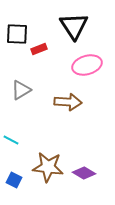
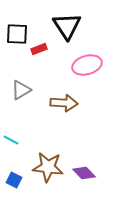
black triangle: moved 7 px left
brown arrow: moved 4 px left, 1 px down
purple diamond: rotated 15 degrees clockwise
